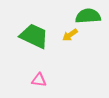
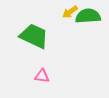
yellow arrow: moved 23 px up
pink triangle: moved 3 px right, 4 px up
